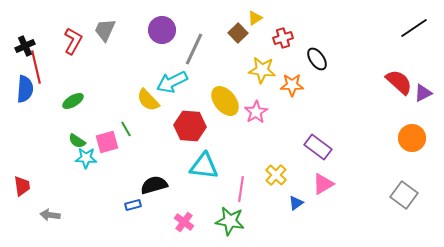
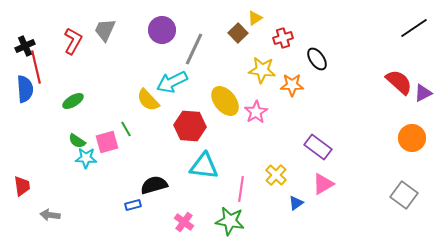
blue semicircle: rotated 8 degrees counterclockwise
